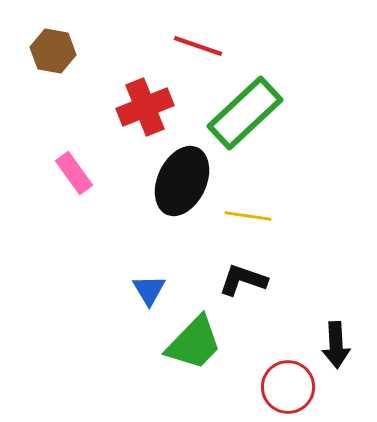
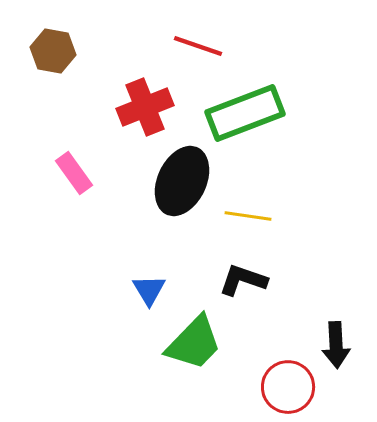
green rectangle: rotated 22 degrees clockwise
